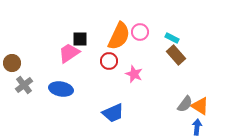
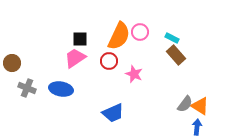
pink trapezoid: moved 6 px right, 5 px down
gray cross: moved 3 px right, 3 px down; rotated 30 degrees counterclockwise
